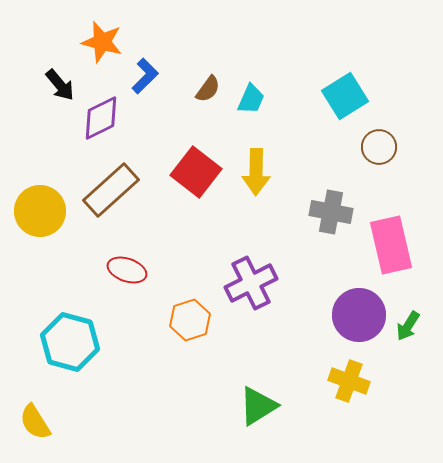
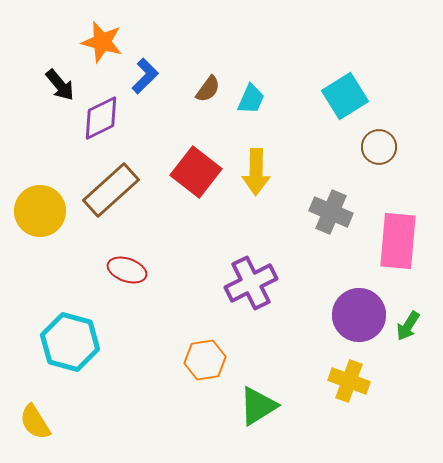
gray cross: rotated 12 degrees clockwise
pink rectangle: moved 7 px right, 4 px up; rotated 18 degrees clockwise
orange hexagon: moved 15 px right, 40 px down; rotated 9 degrees clockwise
